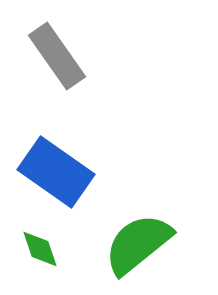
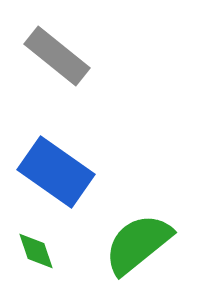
gray rectangle: rotated 16 degrees counterclockwise
green diamond: moved 4 px left, 2 px down
